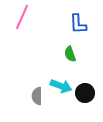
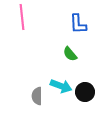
pink line: rotated 30 degrees counterclockwise
green semicircle: rotated 21 degrees counterclockwise
black circle: moved 1 px up
